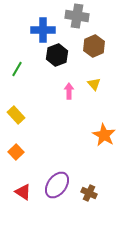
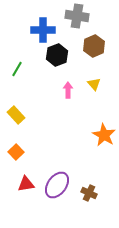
pink arrow: moved 1 px left, 1 px up
red triangle: moved 3 px right, 8 px up; rotated 42 degrees counterclockwise
